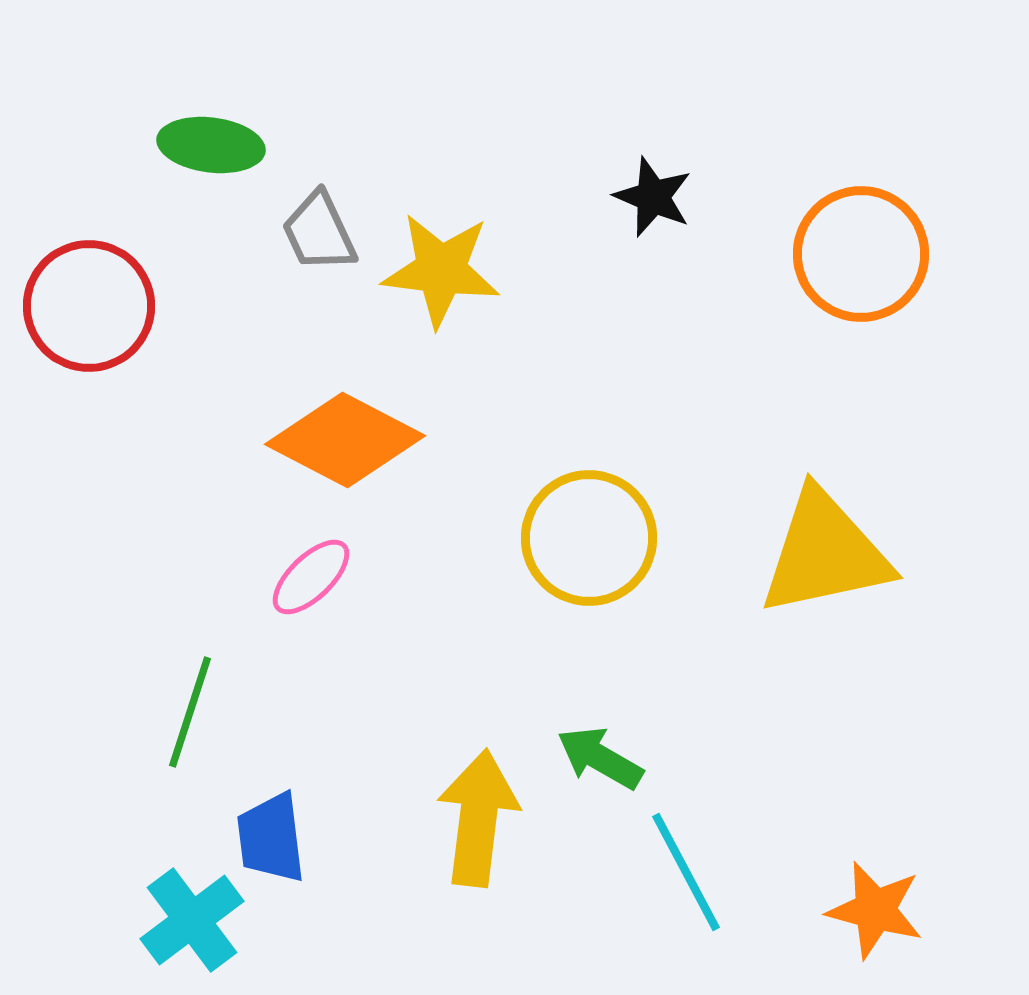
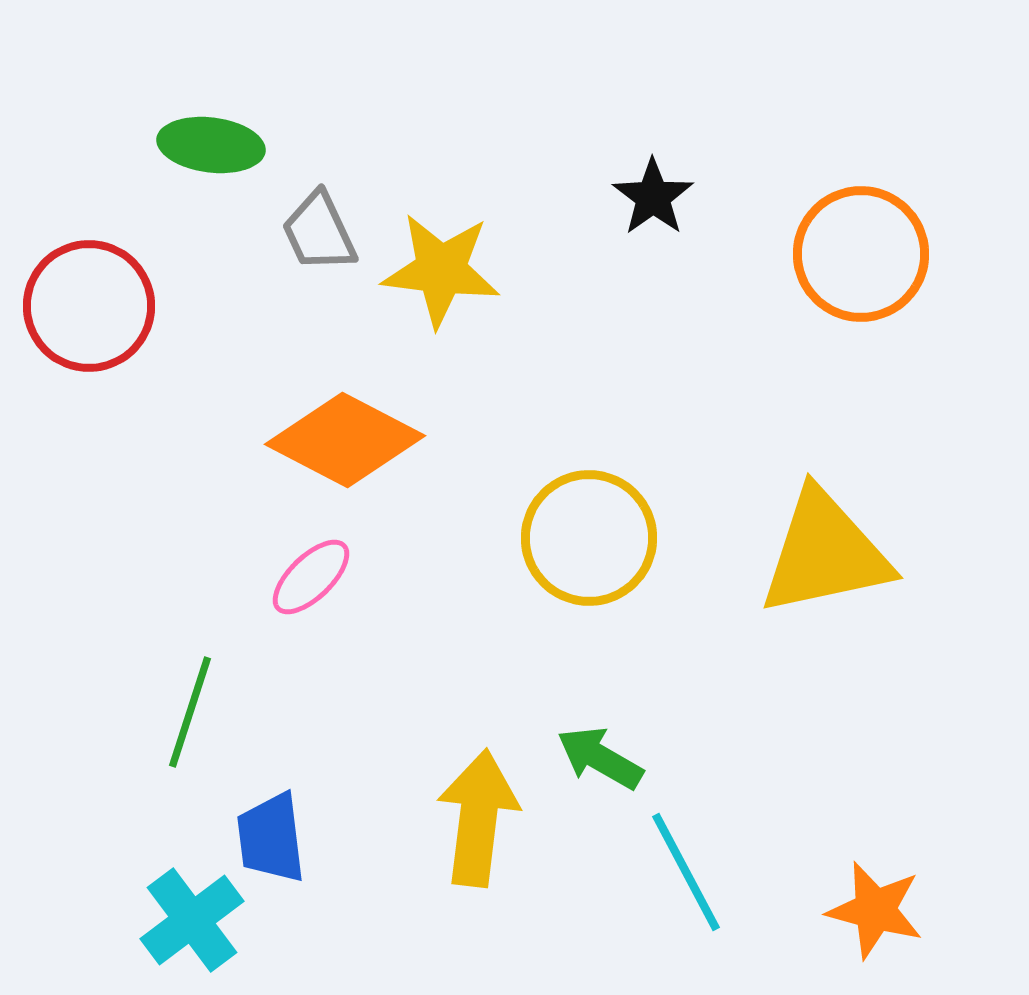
black star: rotated 14 degrees clockwise
